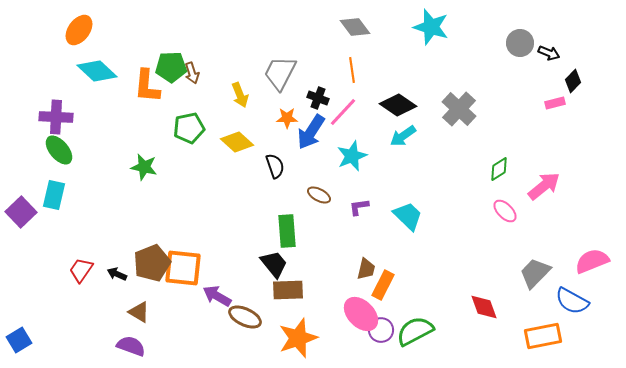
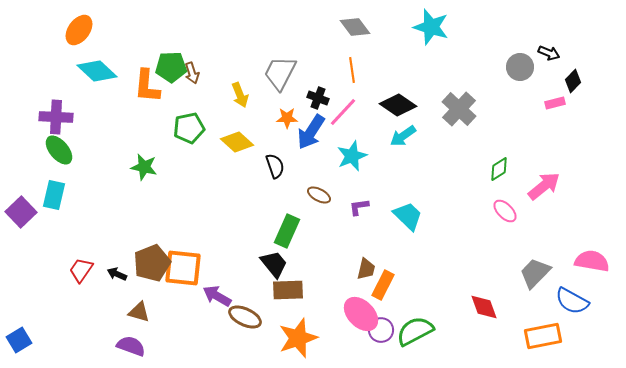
gray circle at (520, 43): moved 24 px down
green rectangle at (287, 231): rotated 28 degrees clockwise
pink semicircle at (592, 261): rotated 32 degrees clockwise
brown triangle at (139, 312): rotated 15 degrees counterclockwise
